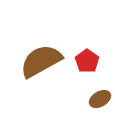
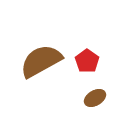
brown ellipse: moved 5 px left, 1 px up
